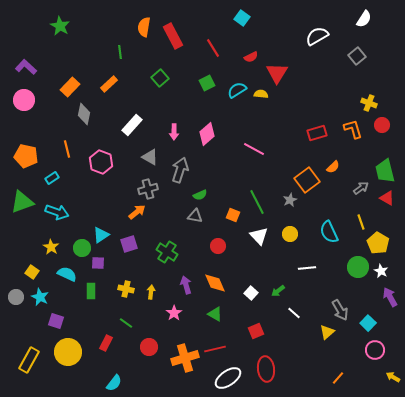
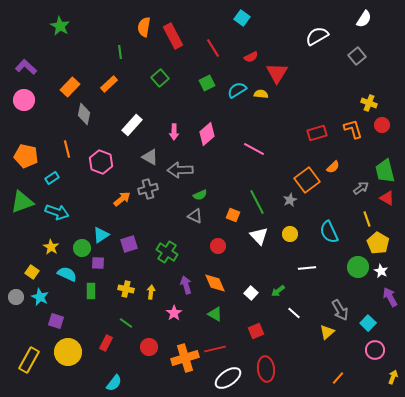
gray arrow at (180, 170): rotated 110 degrees counterclockwise
orange arrow at (137, 212): moved 15 px left, 13 px up
gray triangle at (195, 216): rotated 14 degrees clockwise
yellow line at (361, 222): moved 6 px right, 3 px up
yellow arrow at (393, 377): rotated 80 degrees clockwise
